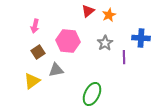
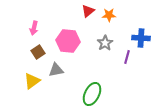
orange star: rotated 24 degrees clockwise
pink arrow: moved 1 px left, 2 px down
purple line: moved 3 px right; rotated 16 degrees clockwise
